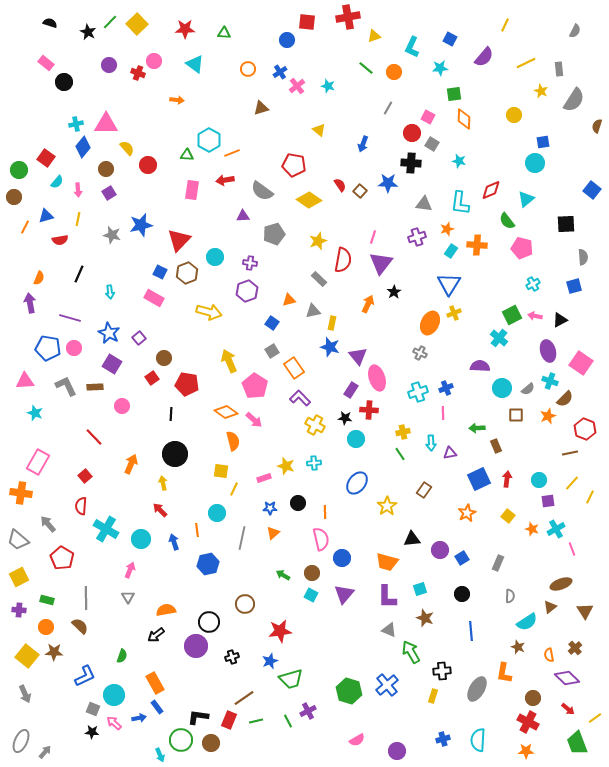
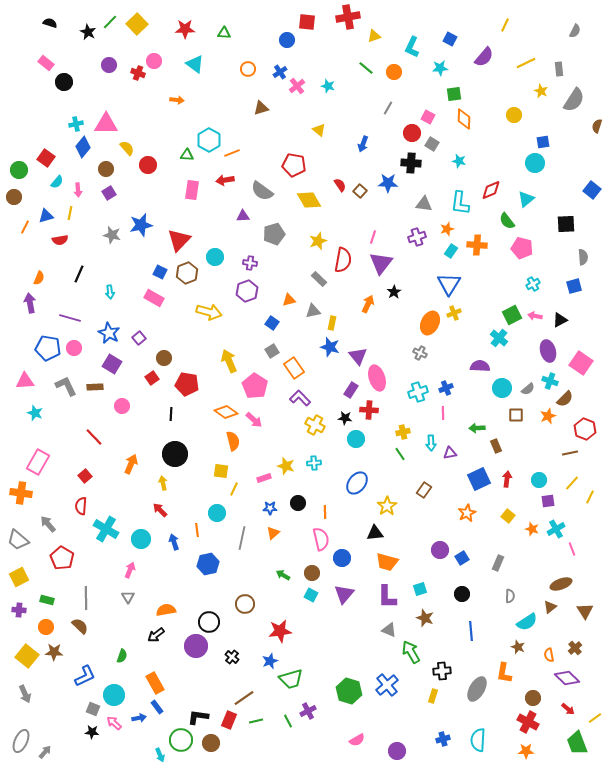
yellow diamond at (309, 200): rotated 25 degrees clockwise
yellow line at (78, 219): moved 8 px left, 6 px up
black triangle at (412, 539): moved 37 px left, 6 px up
black cross at (232, 657): rotated 32 degrees counterclockwise
